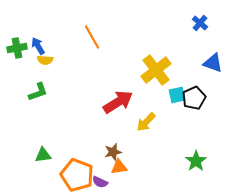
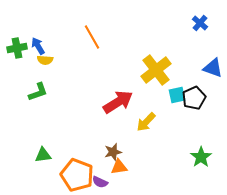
blue triangle: moved 5 px down
green star: moved 5 px right, 4 px up
